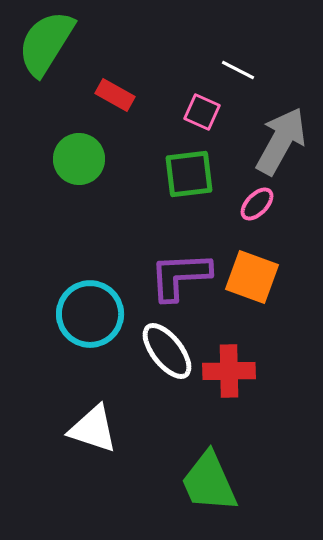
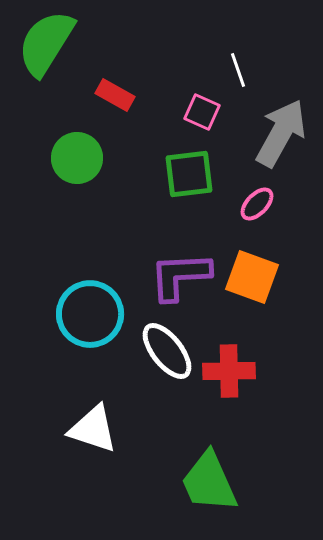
white line: rotated 44 degrees clockwise
gray arrow: moved 8 px up
green circle: moved 2 px left, 1 px up
